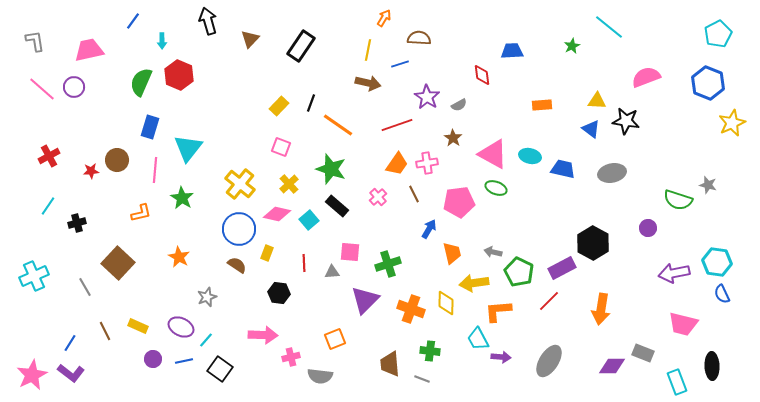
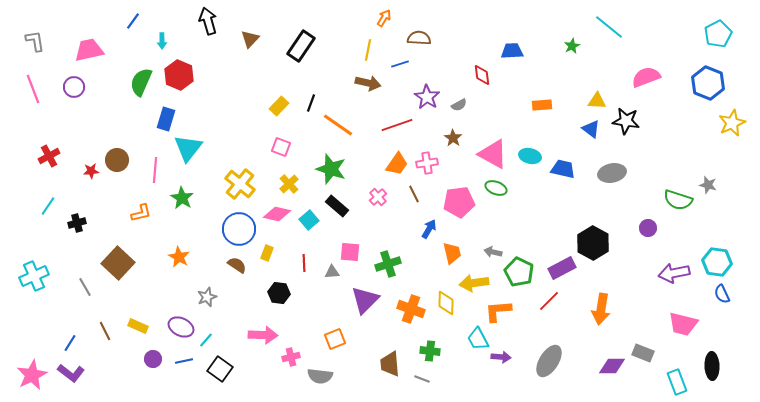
pink line at (42, 89): moved 9 px left; rotated 28 degrees clockwise
blue rectangle at (150, 127): moved 16 px right, 8 px up
